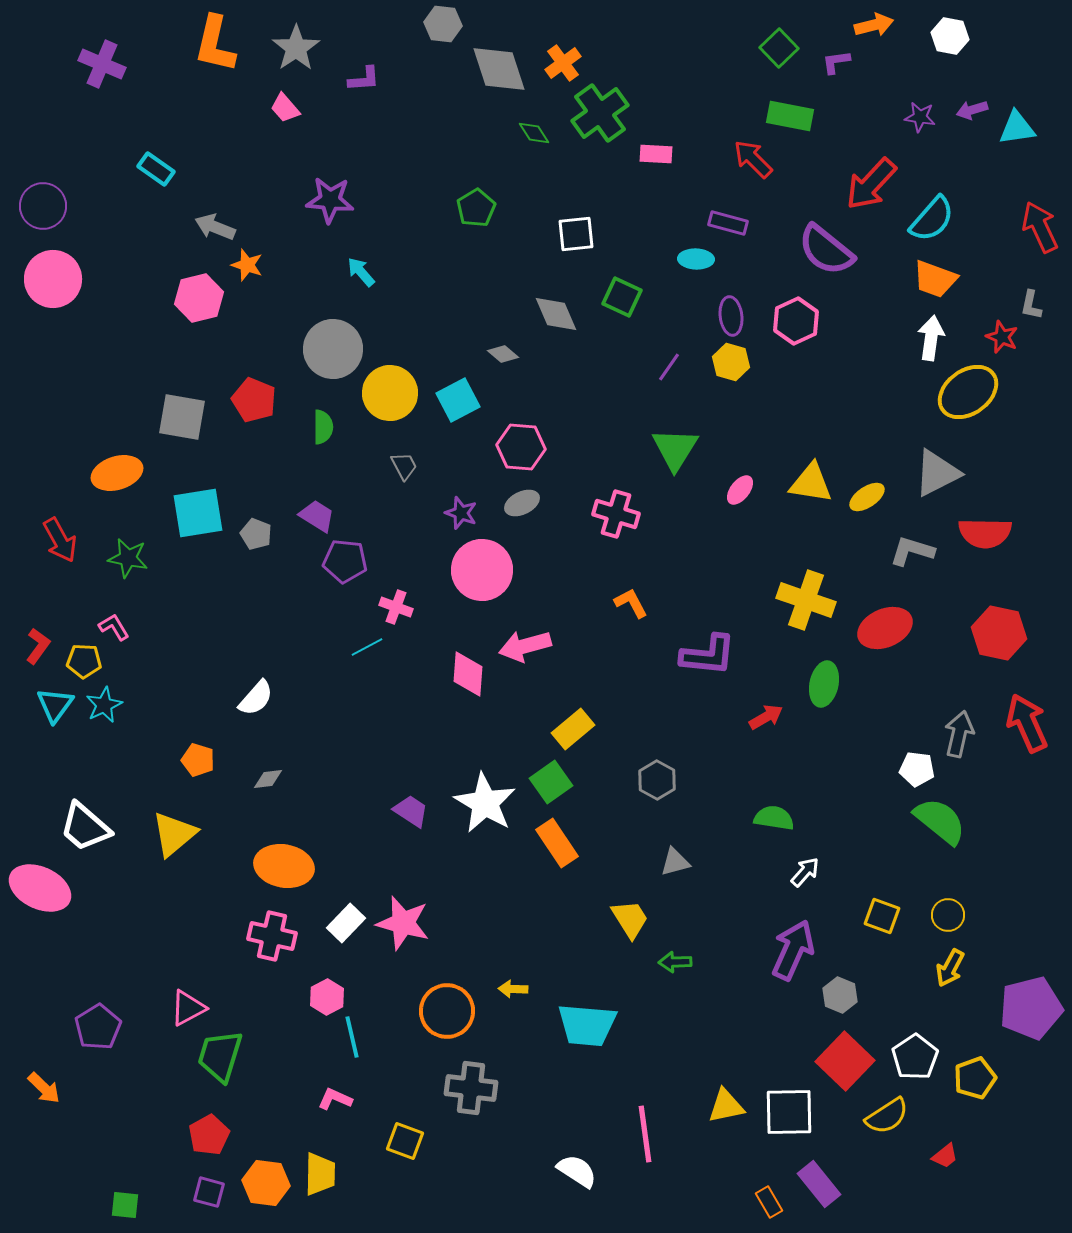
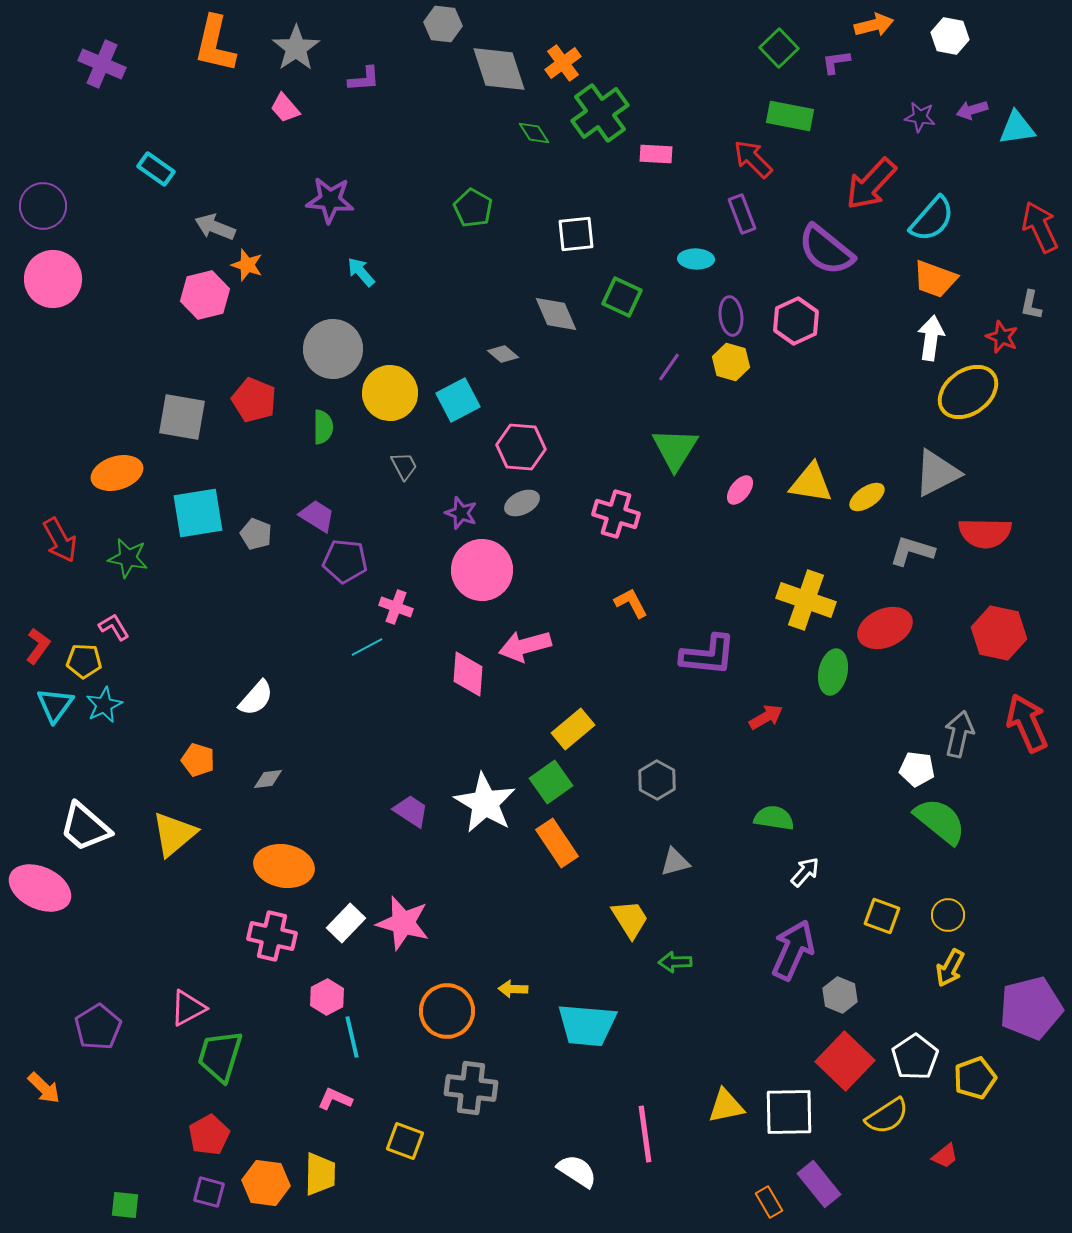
green pentagon at (476, 208): moved 3 px left; rotated 12 degrees counterclockwise
purple rectangle at (728, 223): moved 14 px right, 9 px up; rotated 54 degrees clockwise
pink hexagon at (199, 298): moved 6 px right, 3 px up
green ellipse at (824, 684): moved 9 px right, 12 px up
